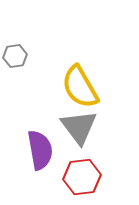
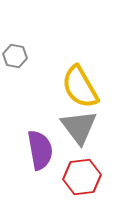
gray hexagon: rotated 20 degrees clockwise
